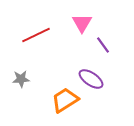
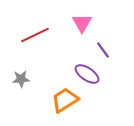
red line: moved 1 px left
purple line: moved 5 px down
purple ellipse: moved 4 px left, 5 px up
